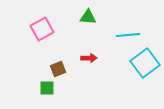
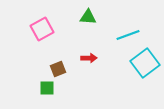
cyan line: rotated 15 degrees counterclockwise
